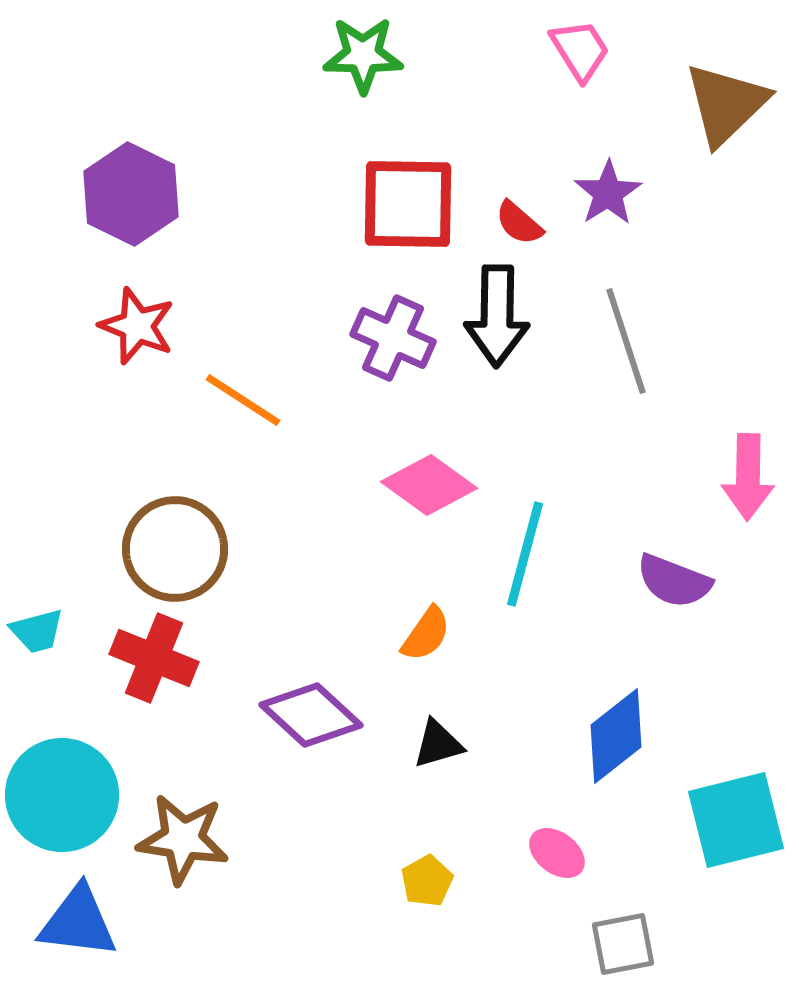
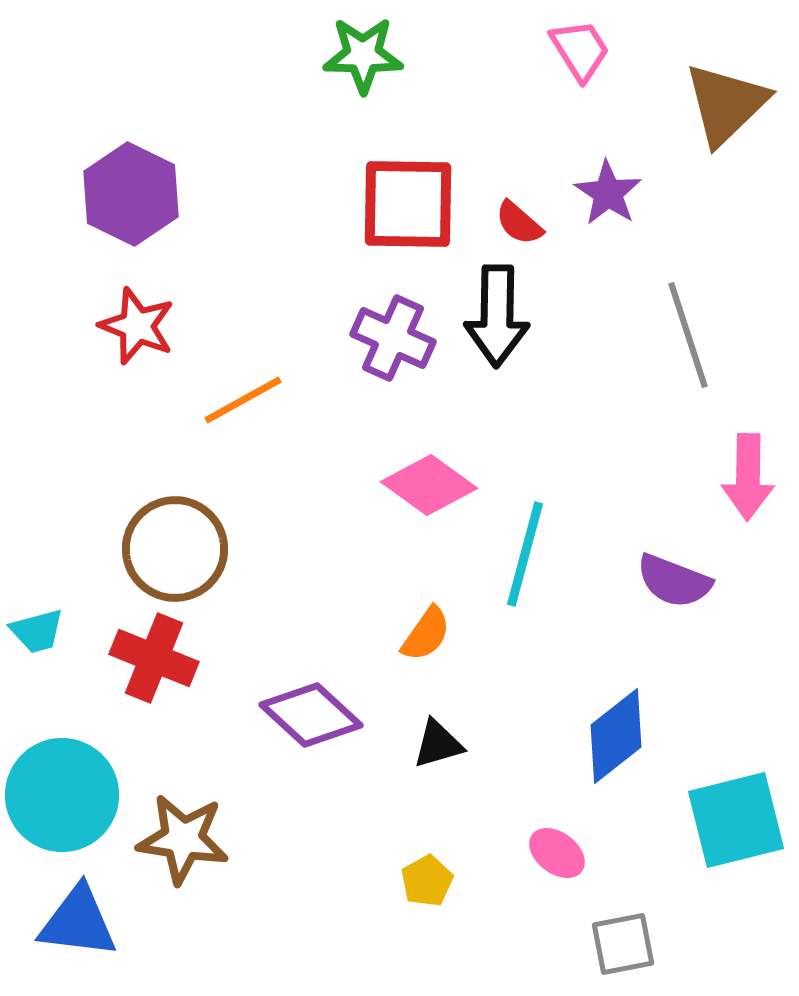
purple star: rotated 6 degrees counterclockwise
gray line: moved 62 px right, 6 px up
orange line: rotated 62 degrees counterclockwise
